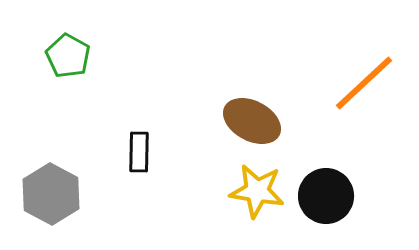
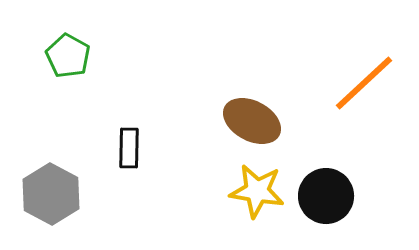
black rectangle: moved 10 px left, 4 px up
